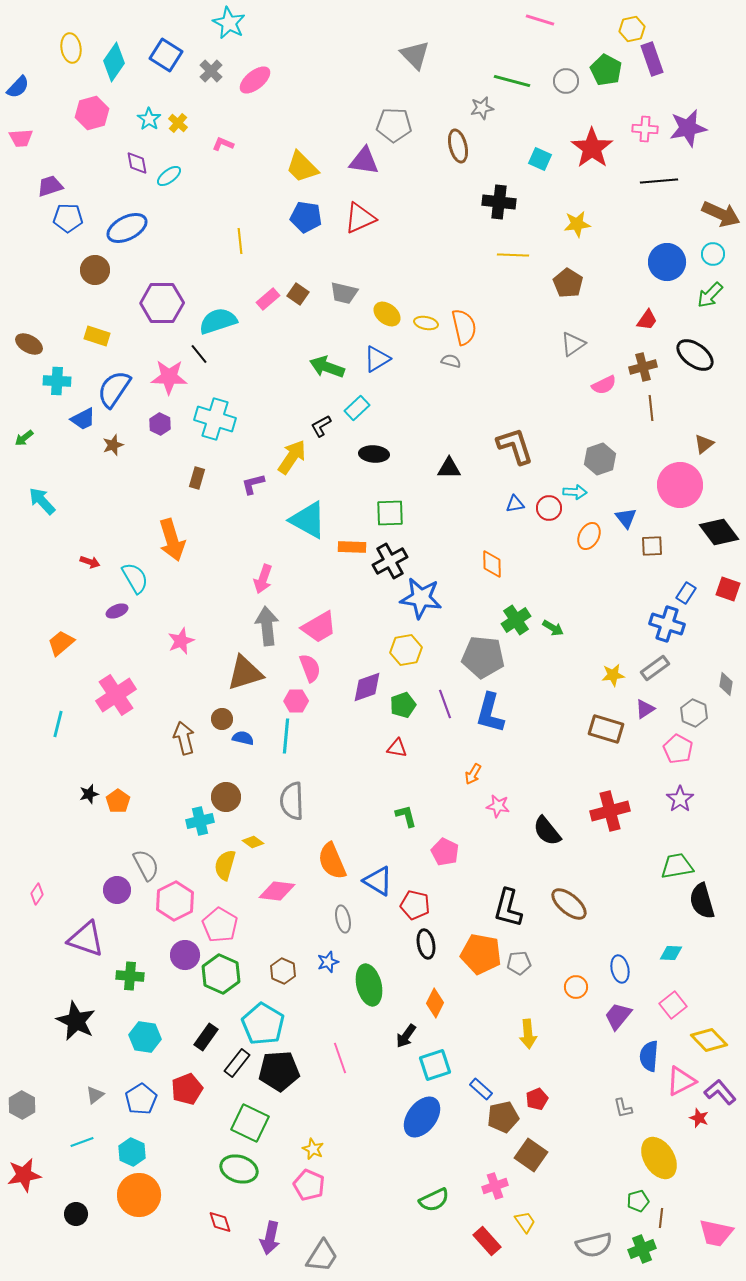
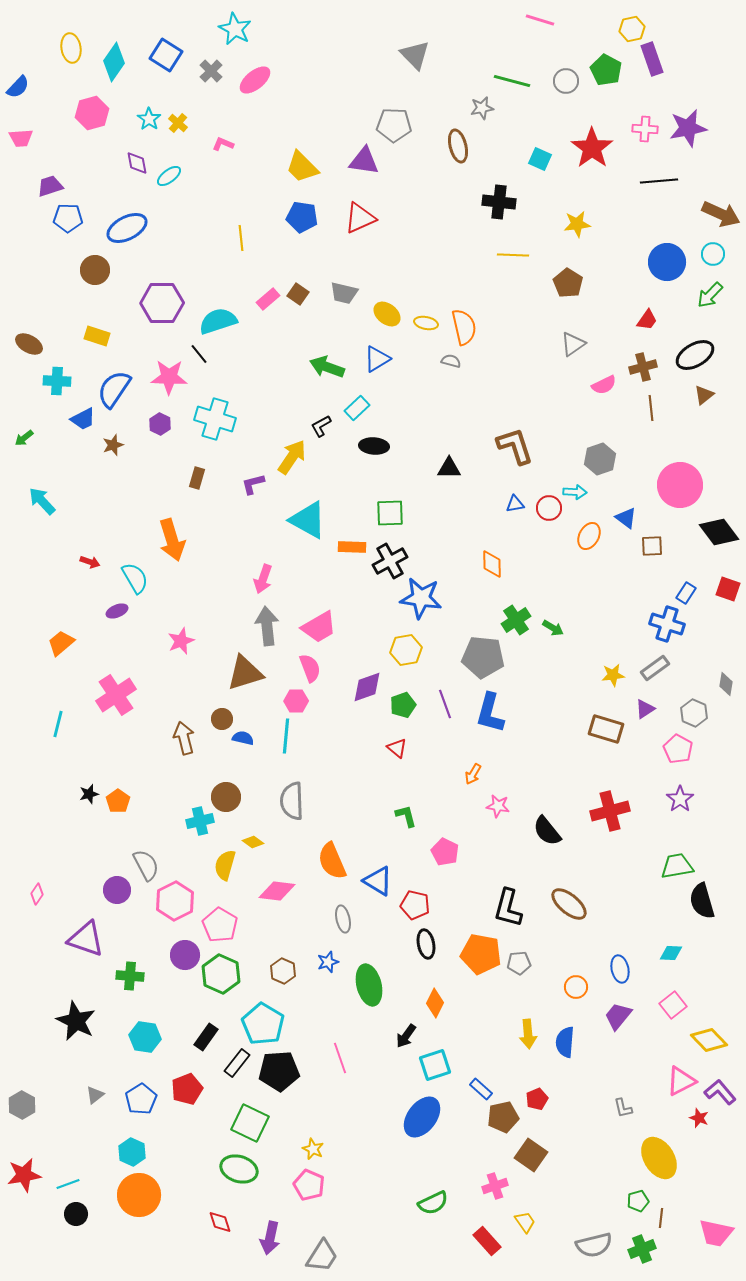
cyan star at (229, 23): moved 6 px right, 6 px down
blue pentagon at (306, 217): moved 4 px left
yellow line at (240, 241): moved 1 px right, 3 px up
black ellipse at (695, 355): rotated 66 degrees counterclockwise
brown triangle at (704, 444): moved 49 px up
black ellipse at (374, 454): moved 8 px up
blue triangle at (626, 518): rotated 15 degrees counterclockwise
red triangle at (397, 748): rotated 30 degrees clockwise
blue semicircle at (649, 1056): moved 84 px left, 14 px up
cyan line at (82, 1142): moved 14 px left, 42 px down
green semicircle at (434, 1200): moved 1 px left, 3 px down
